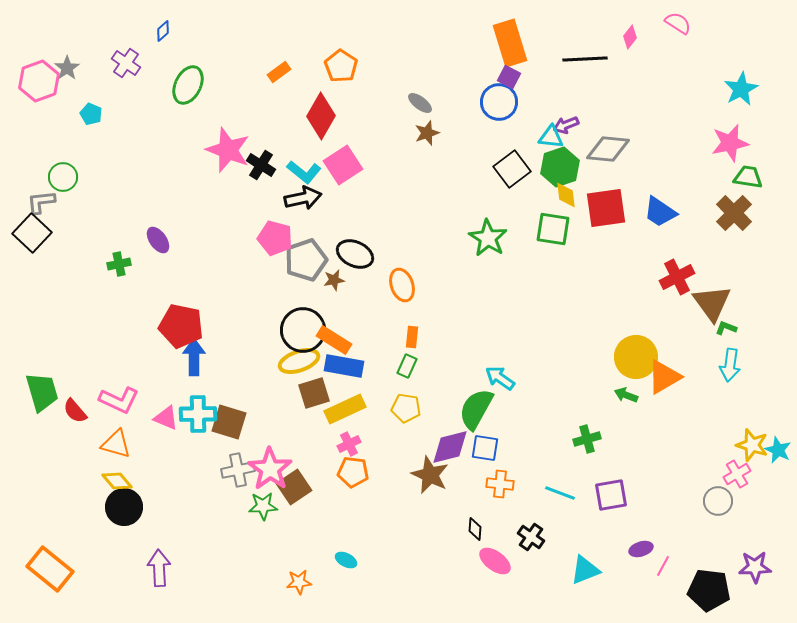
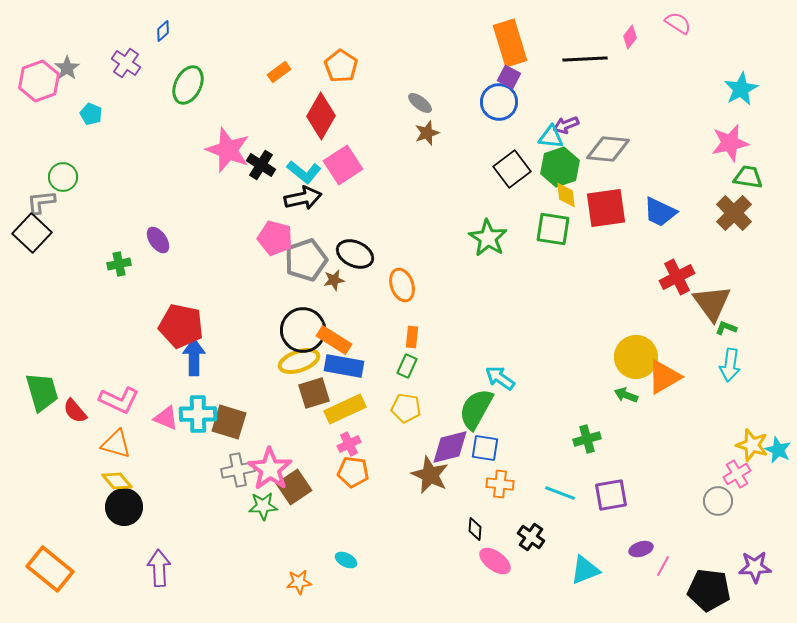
blue trapezoid at (660, 212): rotated 9 degrees counterclockwise
